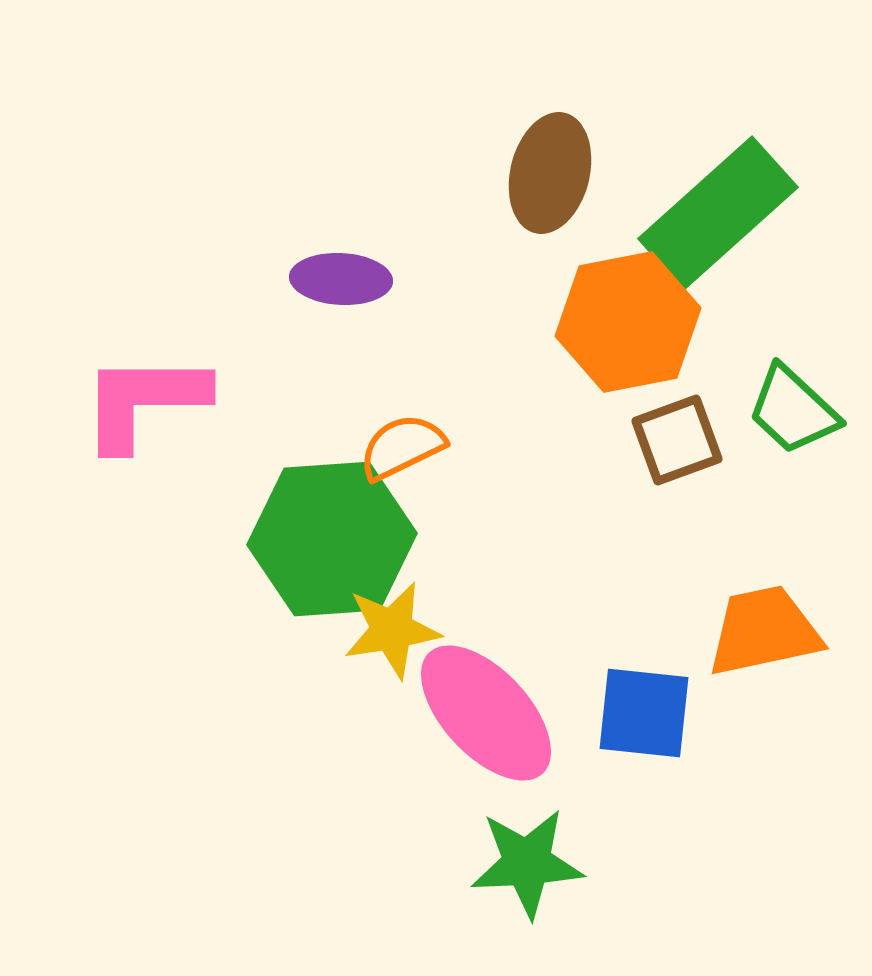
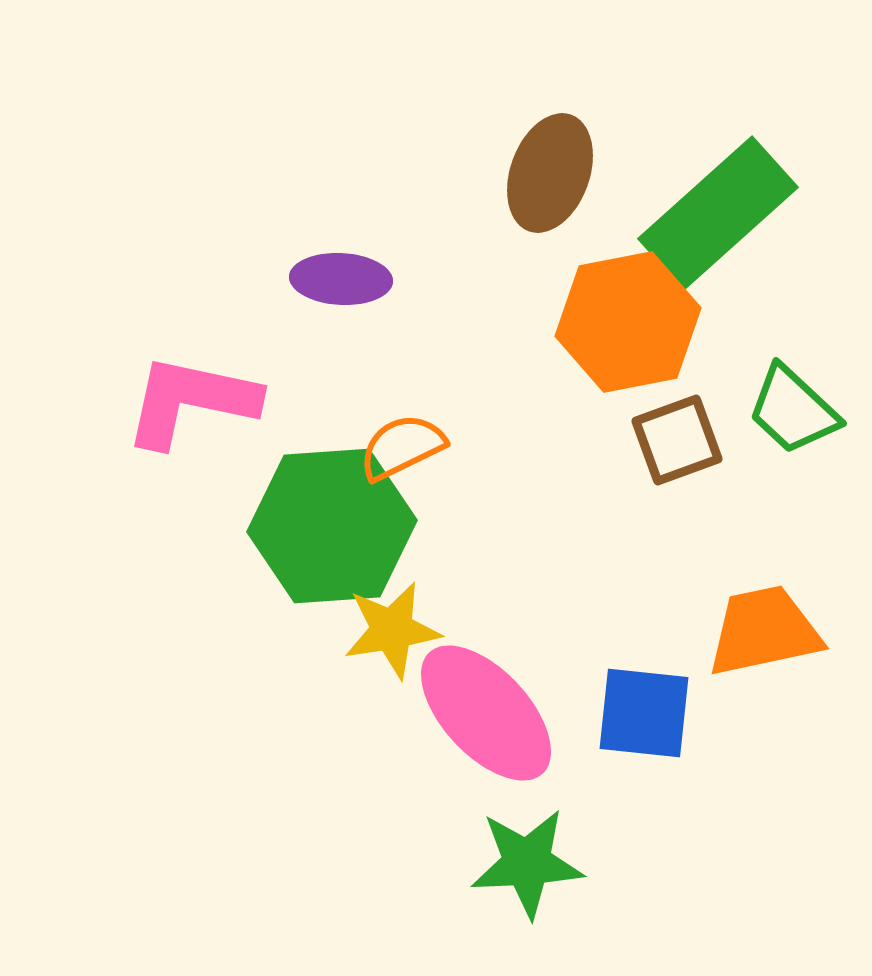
brown ellipse: rotated 6 degrees clockwise
pink L-shape: moved 47 px right; rotated 12 degrees clockwise
green hexagon: moved 13 px up
